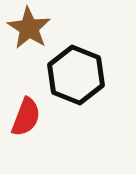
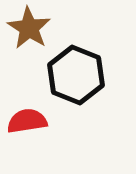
red semicircle: moved 1 px right, 4 px down; rotated 120 degrees counterclockwise
